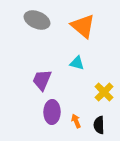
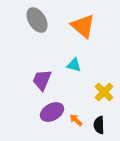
gray ellipse: rotated 35 degrees clockwise
cyan triangle: moved 3 px left, 2 px down
purple ellipse: rotated 60 degrees clockwise
orange arrow: moved 1 px up; rotated 24 degrees counterclockwise
